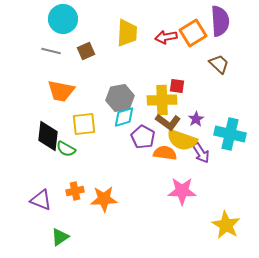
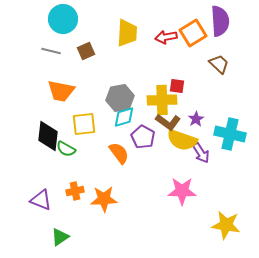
orange semicircle: moved 46 px left; rotated 45 degrees clockwise
yellow star: rotated 20 degrees counterclockwise
